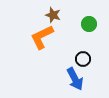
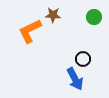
brown star: rotated 14 degrees counterclockwise
green circle: moved 5 px right, 7 px up
orange L-shape: moved 12 px left, 6 px up
